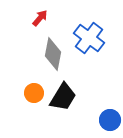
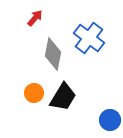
red arrow: moved 5 px left
